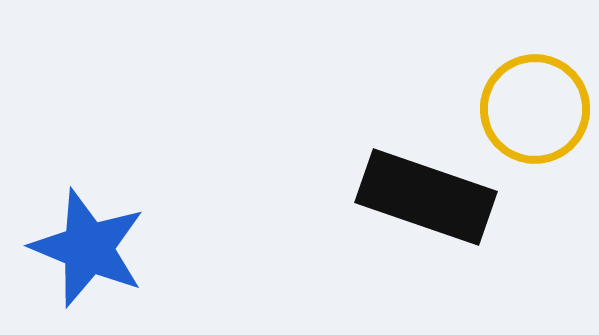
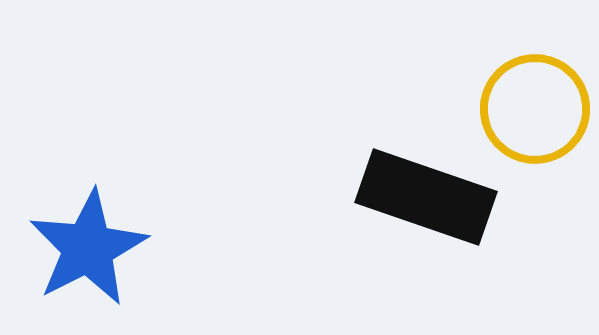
blue star: rotated 23 degrees clockwise
